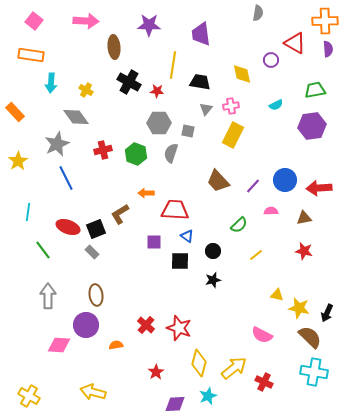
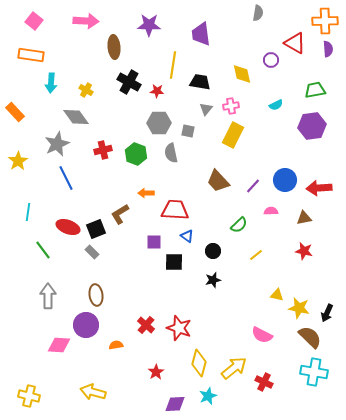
gray semicircle at (171, 153): rotated 30 degrees counterclockwise
black square at (180, 261): moved 6 px left, 1 px down
yellow cross at (29, 396): rotated 15 degrees counterclockwise
